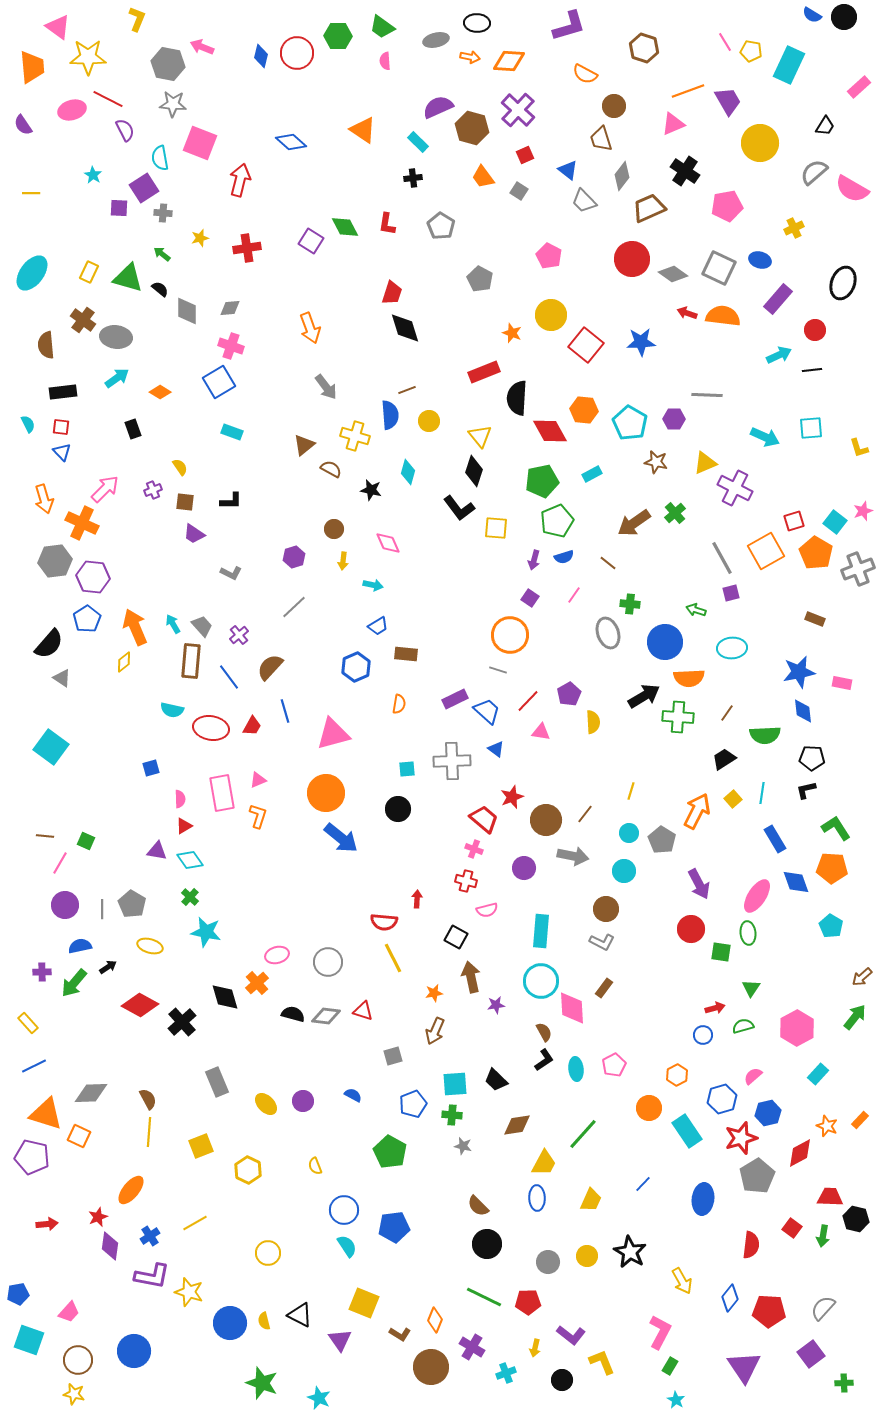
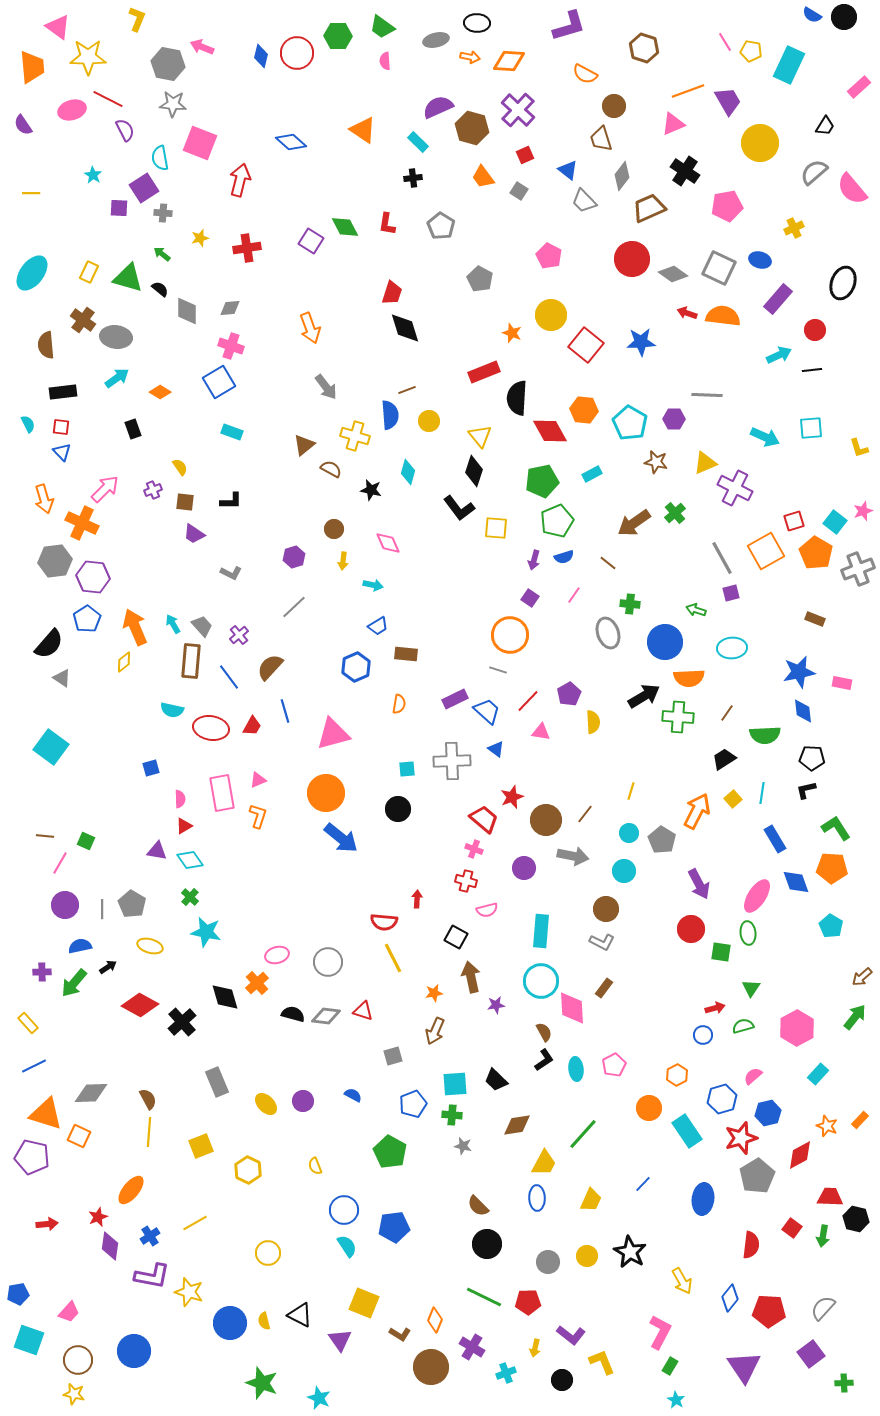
pink semicircle at (852, 189): rotated 20 degrees clockwise
red diamond at (800, 1153): moved 2 px down
